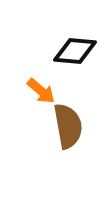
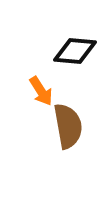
orange arrow: rotated 16 degrees clockwise
